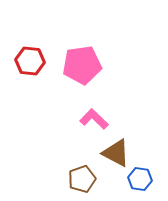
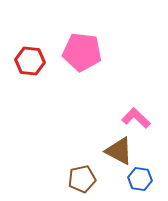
pink pentagon: moved 13 px up; rotated 15 degrees clockwise
pink L-shape: moved 42 px right, 1 px up
brown triangle: moved 3 px right, 2 px up
brown pentagon: rotated 8 degrees clockwise
